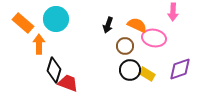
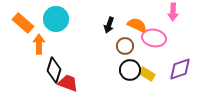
black arrow: moved 1 px right
